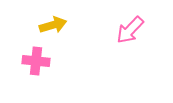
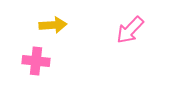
yellow arrow: rotated 12 degrees clockwise
